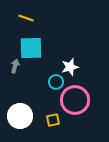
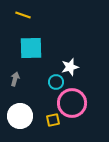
yellow line: moved 3 px left, 3 px up
gray arrow: moved 13 px down
pink circle: moved 3 px left, 3 px down
